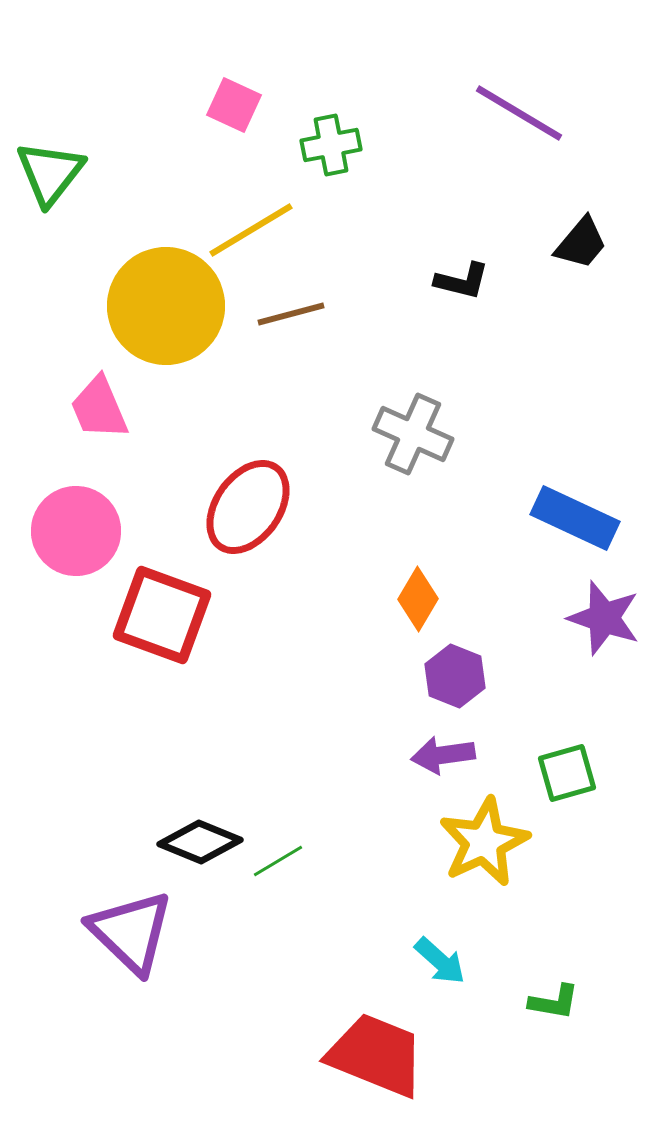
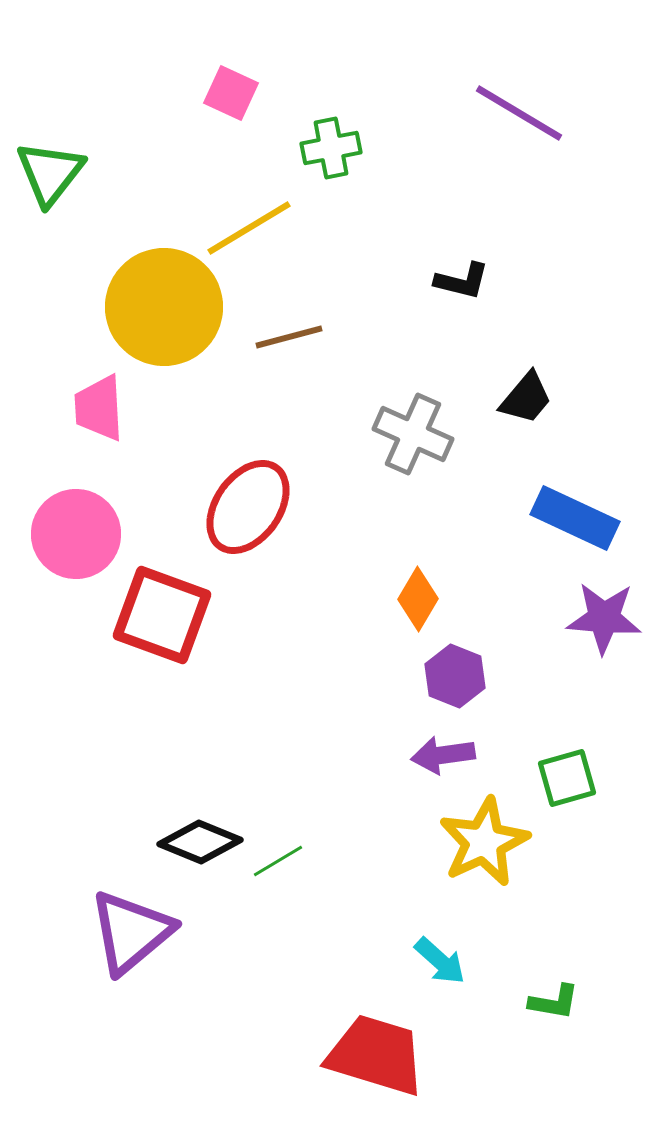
pink square: moved 3 px left, 12 px up
green cross: moved 3 px down
yellow line: moved 2 px left, 2 px up
black trapezoid: moved 55 px left, 155 px down
yellow circle: moved 2 px left, 1 px down
brown line: moved 2 px left, 23 px down
pink trapezoid: rotated 20 degrees clockwise
pink circle: moved 3 px down
purple star: rotated 14 degrees counterclockwise
green square: moved 5 px down
purple triangle: rotated 36 degrees clockwise
red trapezoid: rotated 5 degrees counterclockwise
